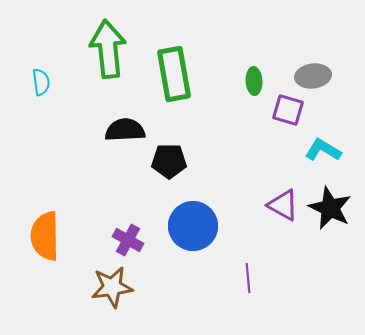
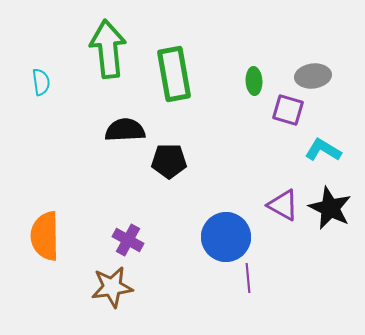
blue circle: moved 33 px right, 11 px down
